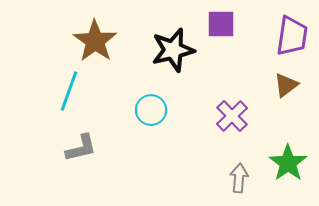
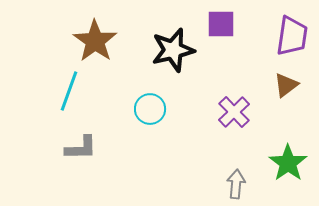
cyan circle: moved 1 px left, 1 px up
purple cross: moved 2 px right, 4 px up
gray L-shape: rotated 12 degrees clockwise
gray arrow: moved 3 px left, 6 px down
